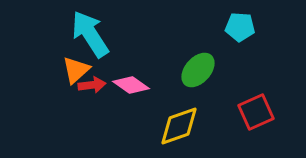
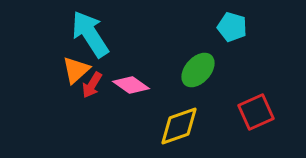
cyan pentagon: moved 8 px left; rotated 12 degrees clockwise
red arrow: rotated 128 degrees clockwise
